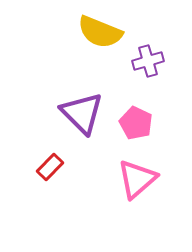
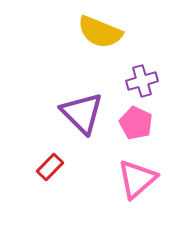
purple cross: moved 6 px left, 20 px down
